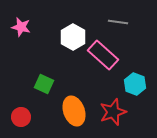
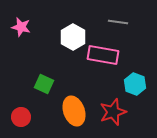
pink rectangle: rotated 32 degrees counterclockwise
